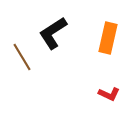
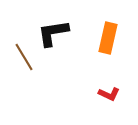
black L-shape: rotated 24 degrees clockwise
brown line: moved 2 px right
